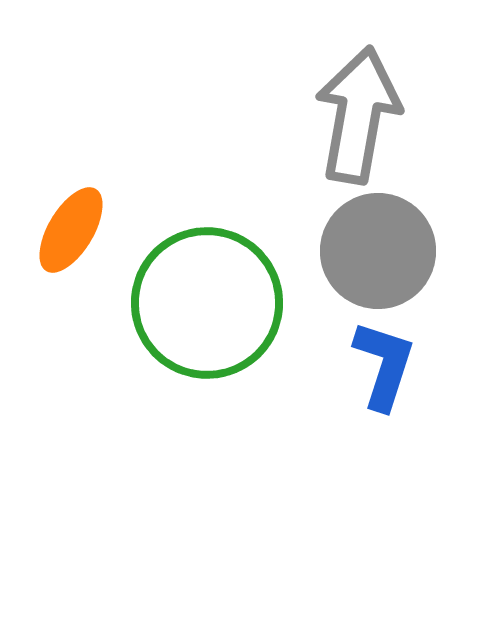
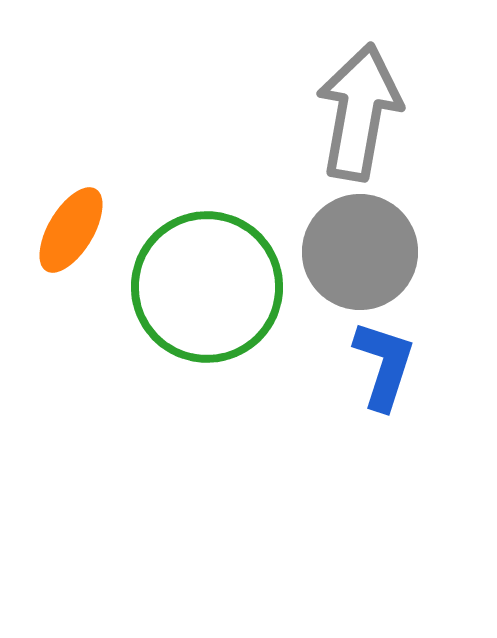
gray arrow: moved 1 px right, 3 px up
gray circle: moved 18 px left, 1 px down
green circle: moved 16 px up
